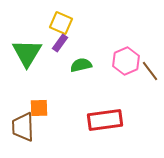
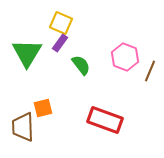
pink hexagon: moved 1 px left, 4 px up; rotated 16 degrees counterclockwise
green semicircle: rotated 65 degrees clockwise
brown line: rotated 60 degrees clockwise
orange square: moved 4 px right; rotated 12 degrees counterclockwise
red rectangle: rotated 28 degrees clockwise
